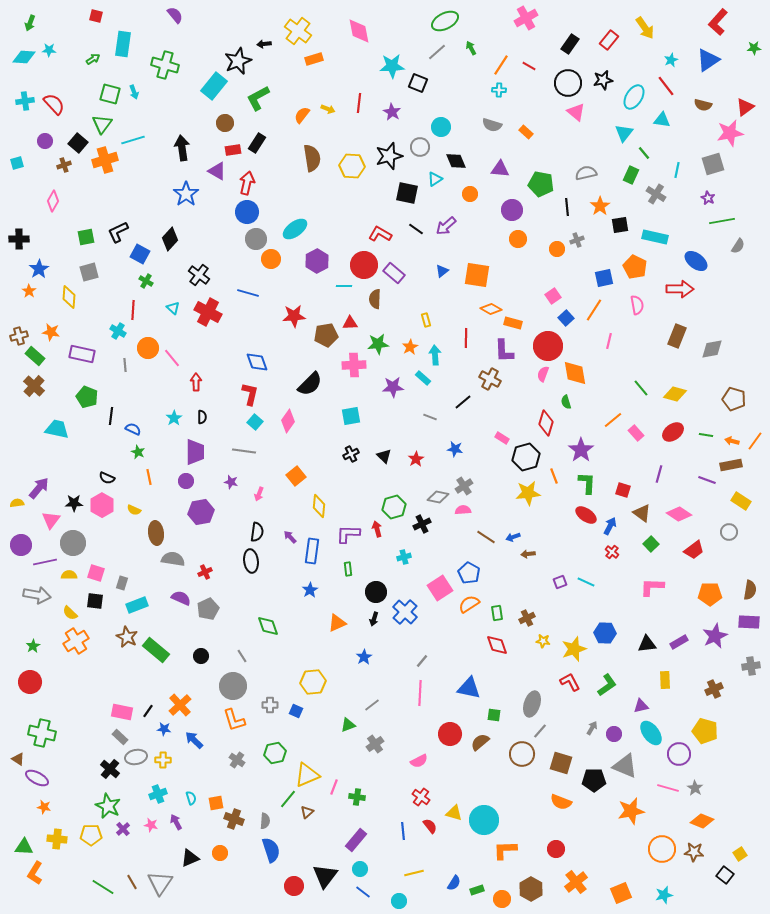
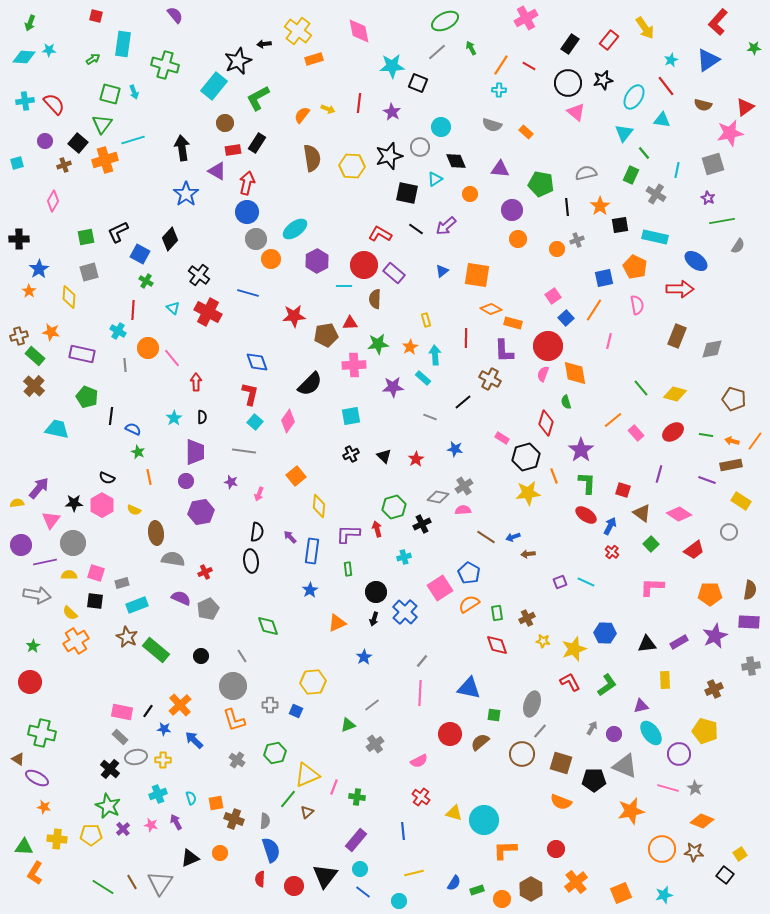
gray rectangle at (122, 583): rotated 56 degrees clockwise
red semicircle at (430, 826): moved 170 px left, 53 px down; rotated 140 degrees counterclockwise
